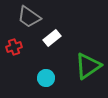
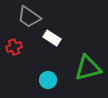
white rectangle: rotated 72 degrees clockwise
green triangle: moved 2 px down; rotated 20 degrees clockwise
cyan circle: moved 2 px right, 2 px down
